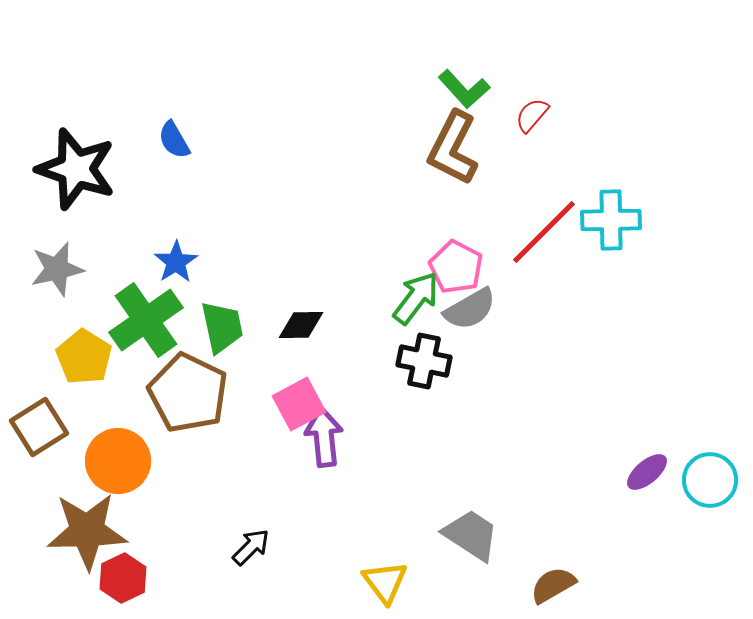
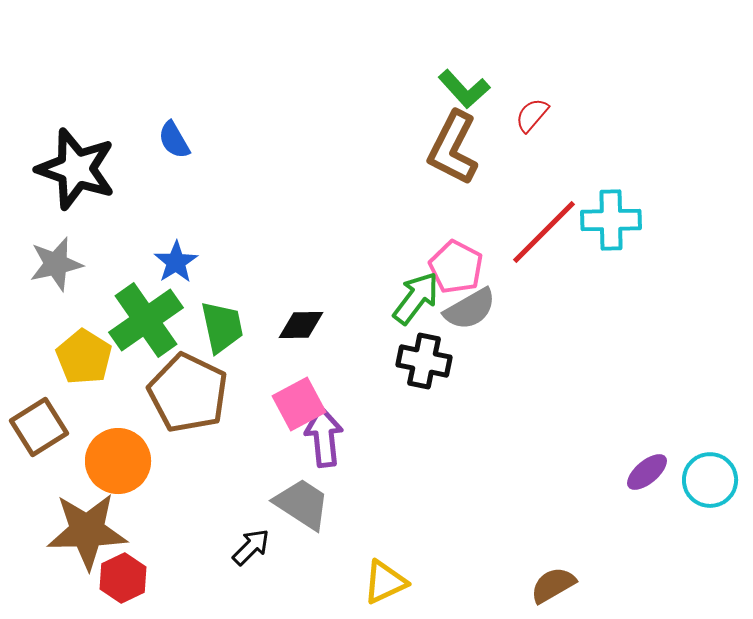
gray star: moved 1 px left, 5 px up
gray trapezoid: moved 169 px left, 31 px up
yellow triangle: rotated 42 degrees clockwise
